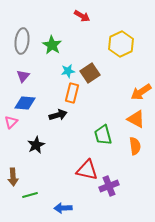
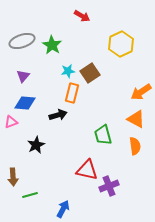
gray ellipse: rotated 65 degrees clockwise
pink triangle: rotated 24 degrees clockwise
blue arrow: moved 1 px down; rotated 120 degrees clockwise
